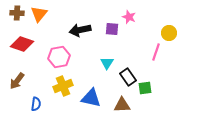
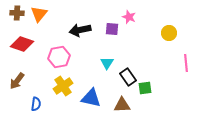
pink line: moved 30 px right, 11 px down; rotated 24 degrees counterclockwise
yellow cross: rotated 12 degrees counterclockwise
